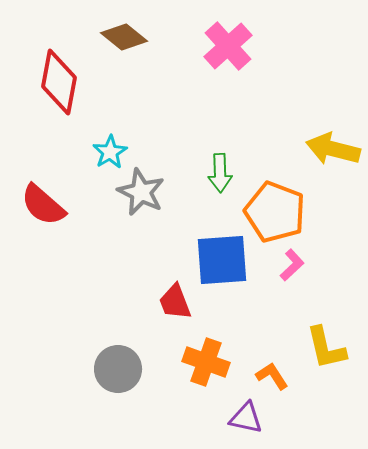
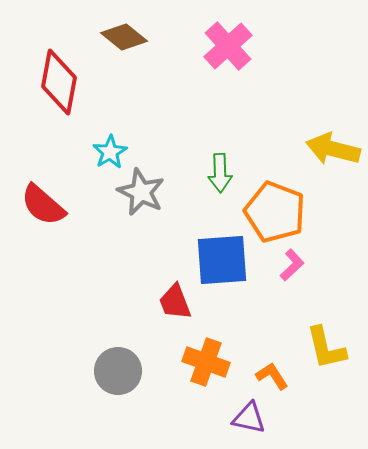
gray circle: moved 2 px down
purple triangle: moved 3 px right
